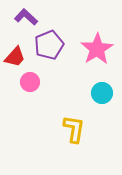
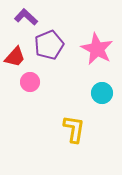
pink star: rotated 12 degrees counterclockwise
